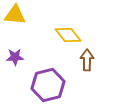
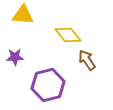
yellow triangle: moved 8 px right
brown arrow: rotated 35 degrees counterclockwise
